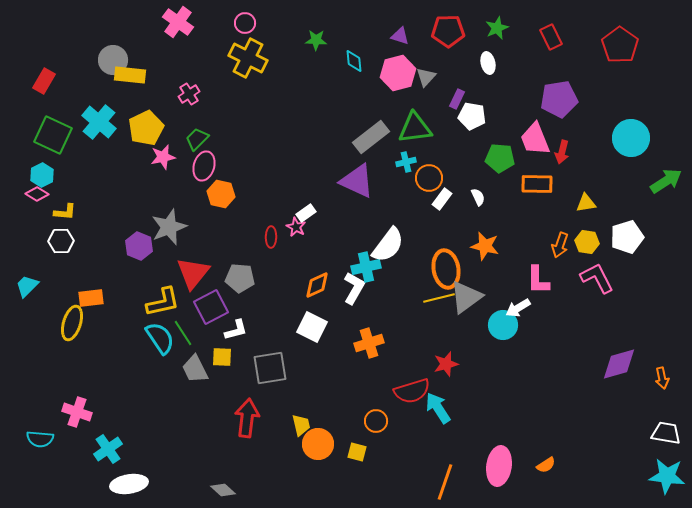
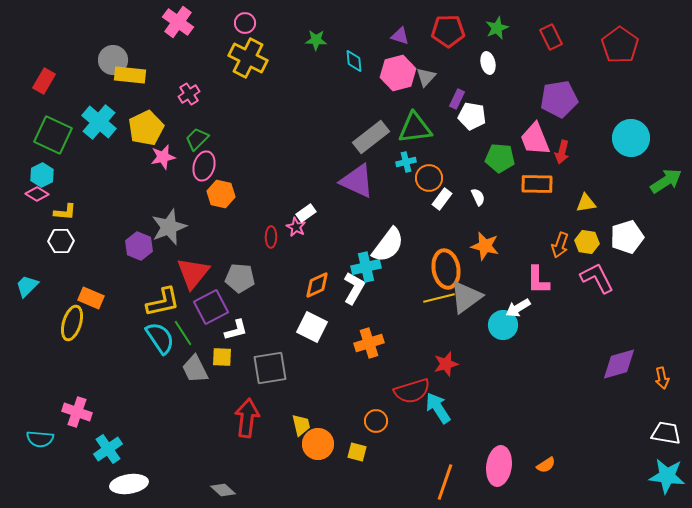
orange rectangle at (91, 298): rotated 30 degrees clockwise
